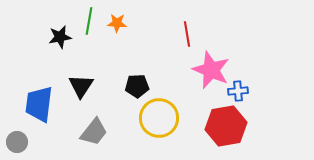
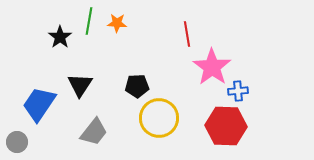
black star: rotated 25 degrees counterclockwise
pink star: moved 1 px right, 3 px up; rotated 12 degrees clockwise
black triangle: moved 1 px left, 1 px up
blue trapezoid: rotated 27 degrees clockwise
red hexagon: rotated 12 degrees clockwise
